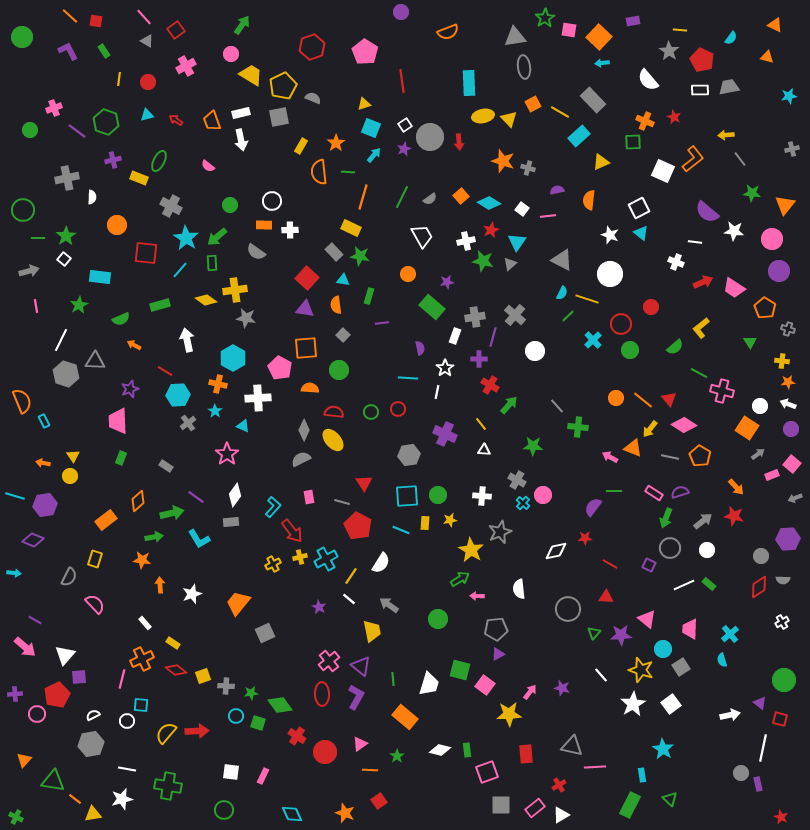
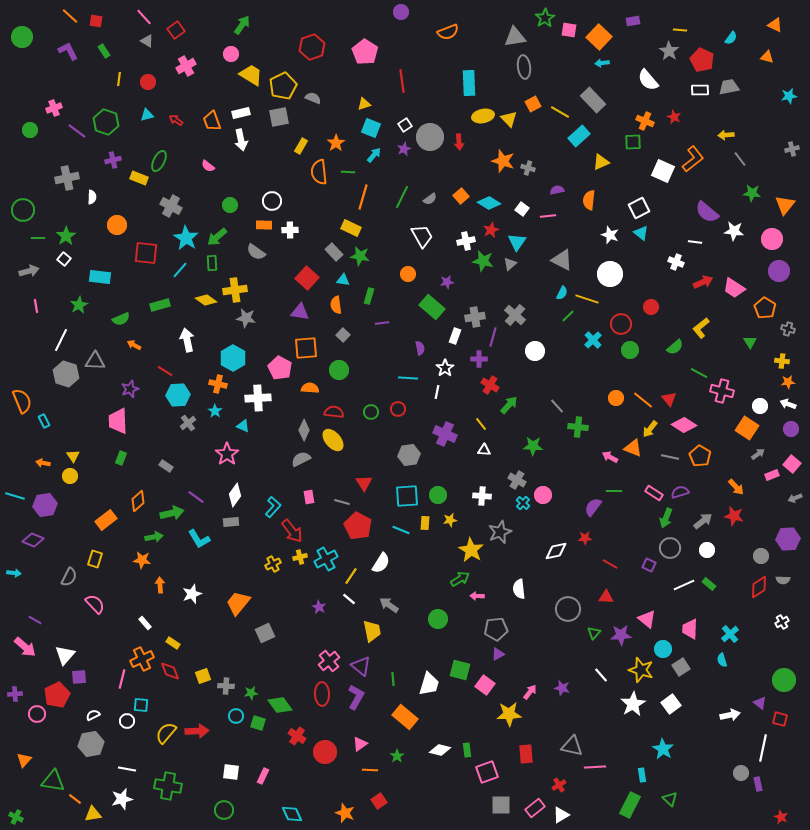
purple triangle at (305, 309): moved 5 px left, 3 px down
red diamond at (176, 670): moved 6 px left, 1 px down; rotated 30 degrees clockwise
